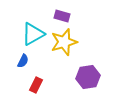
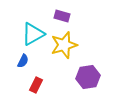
yellow star: moved 3 px down
